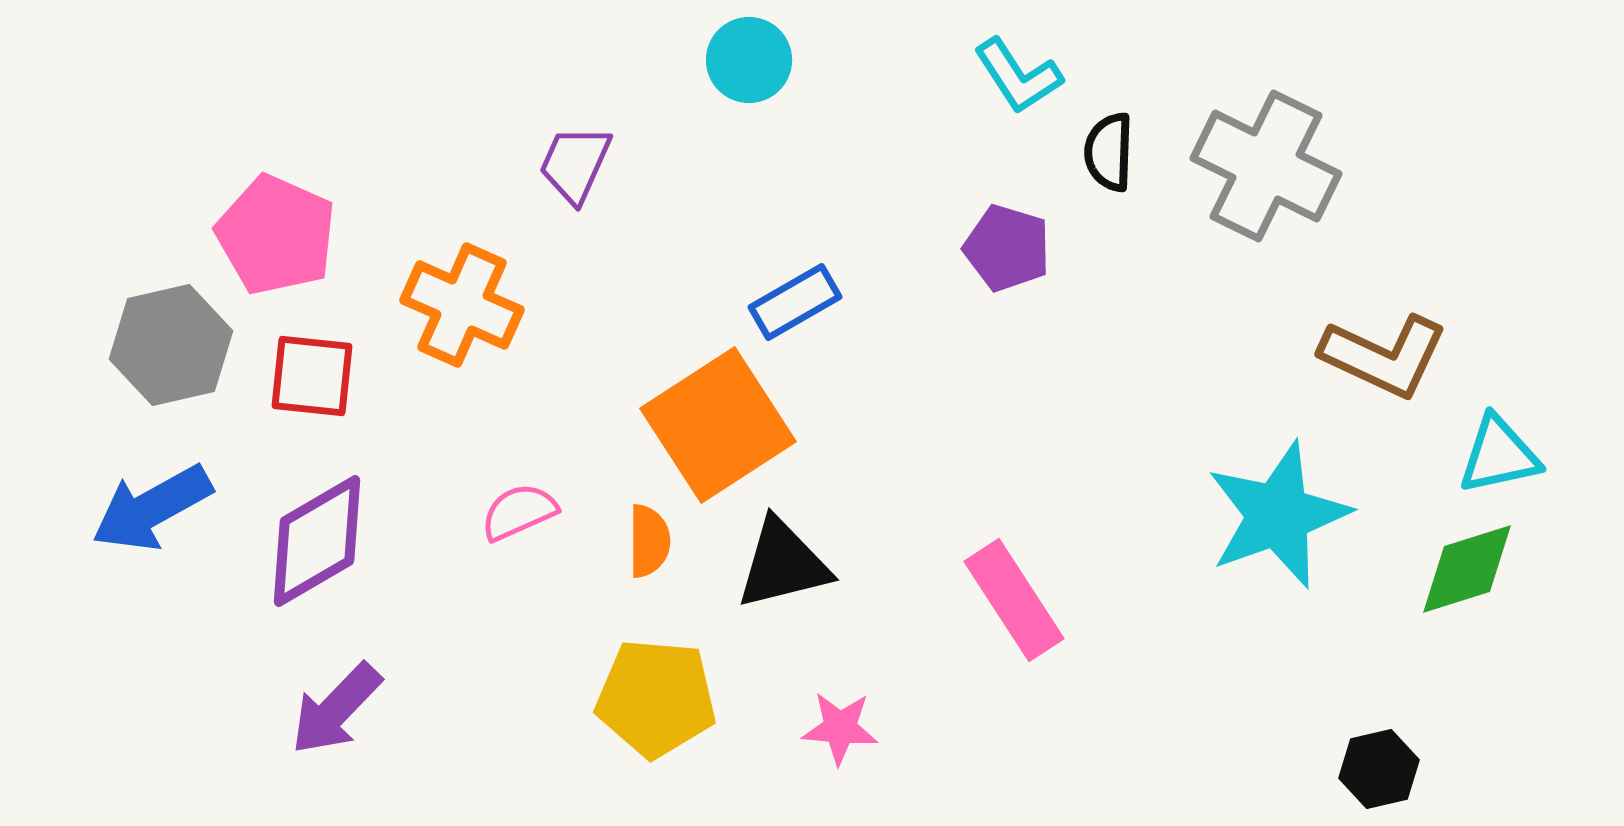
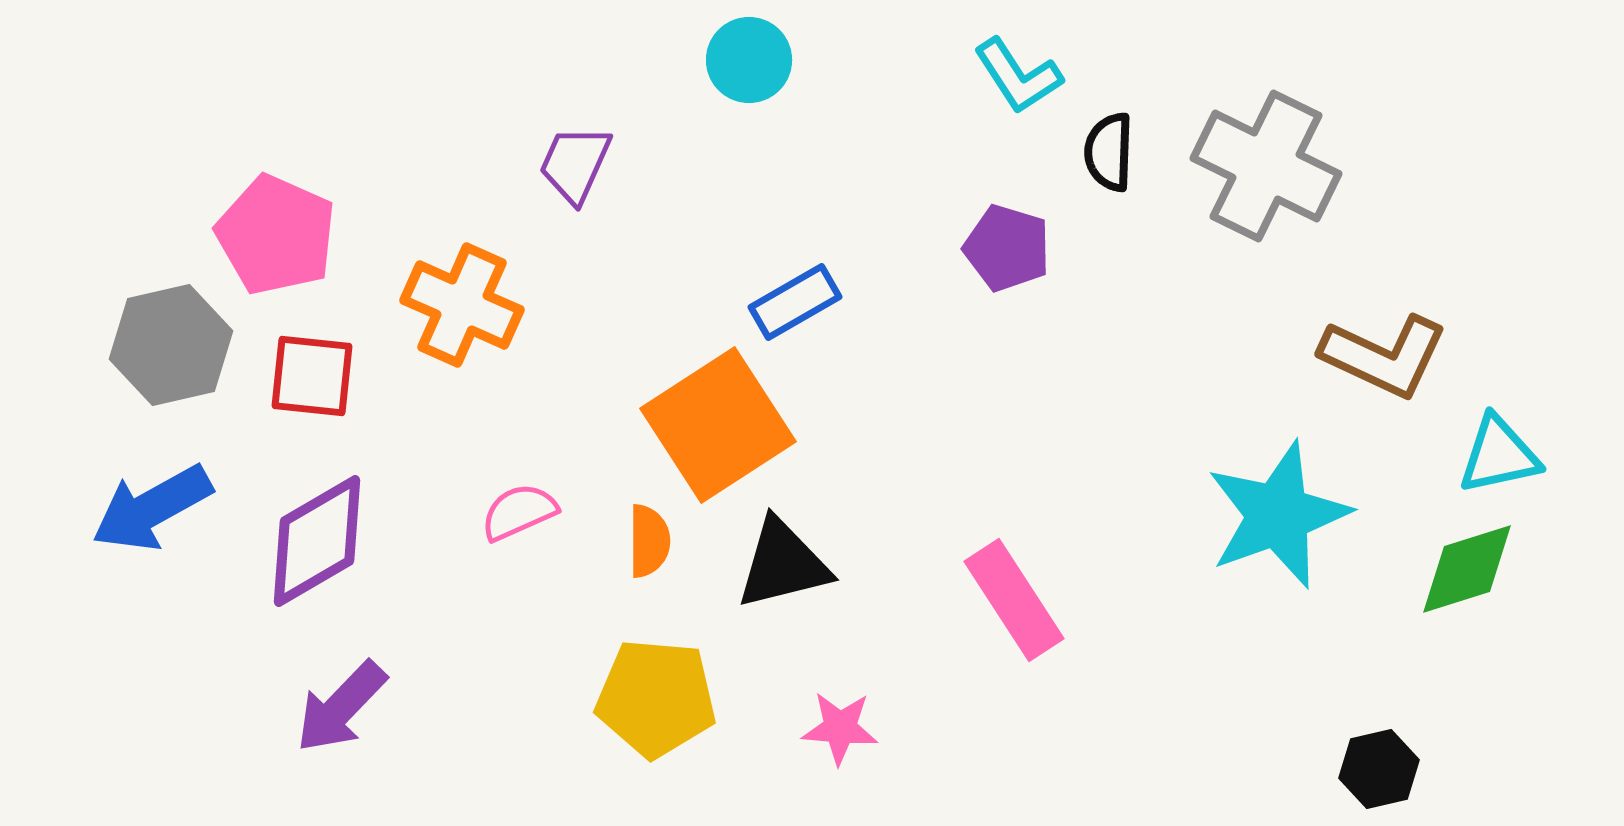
purple arrow: moved 5 px right, 2 px up
